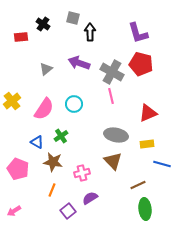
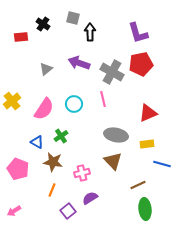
red pentagon: rotated 25 degrees counterclockwise
pink line: moved 8 px left, 3 px down
